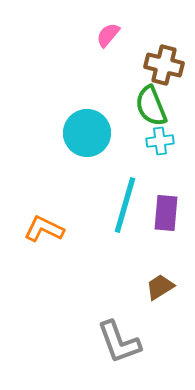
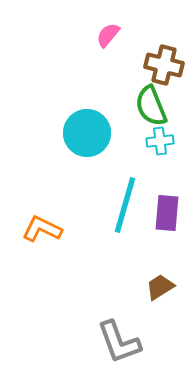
purple rectangle: moved 1 px right
orange L-shape: moved 2 px left
